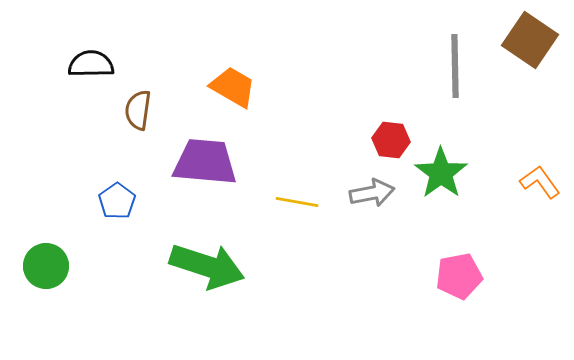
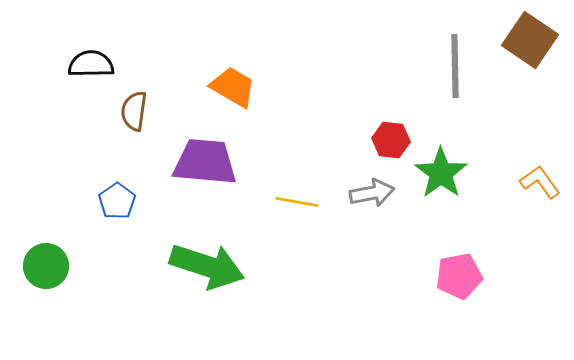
brown semicircle: moved 4 px left, 1 px down
